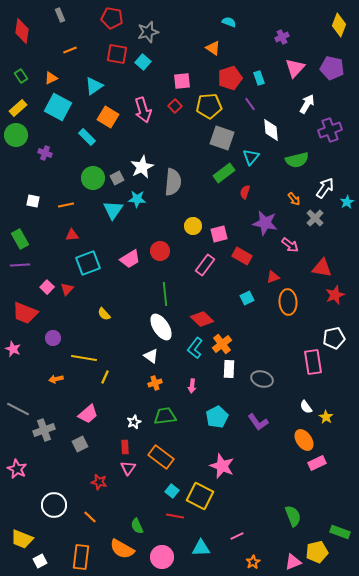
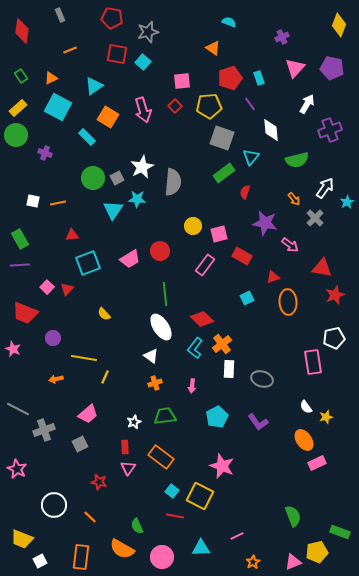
orange line at (66, 205): moved 8 px left, 2 px up
yellow star at (326, 417): rotated 24 degrees clockwise
